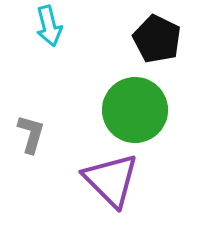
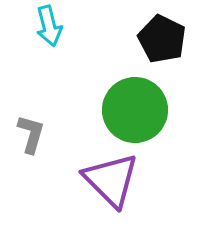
black pentagon: moved 5 px right
